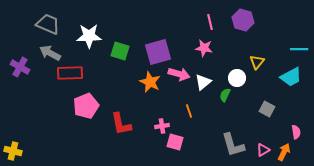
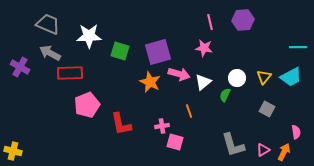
purple hexagon: rotated 20 degrees counterclockwise
cyan line: moved 1 px left, 2 px up
yellow triangle: moved 7 px right, 15 px down
pink pentagon: moved 1 px right, 1 px up
